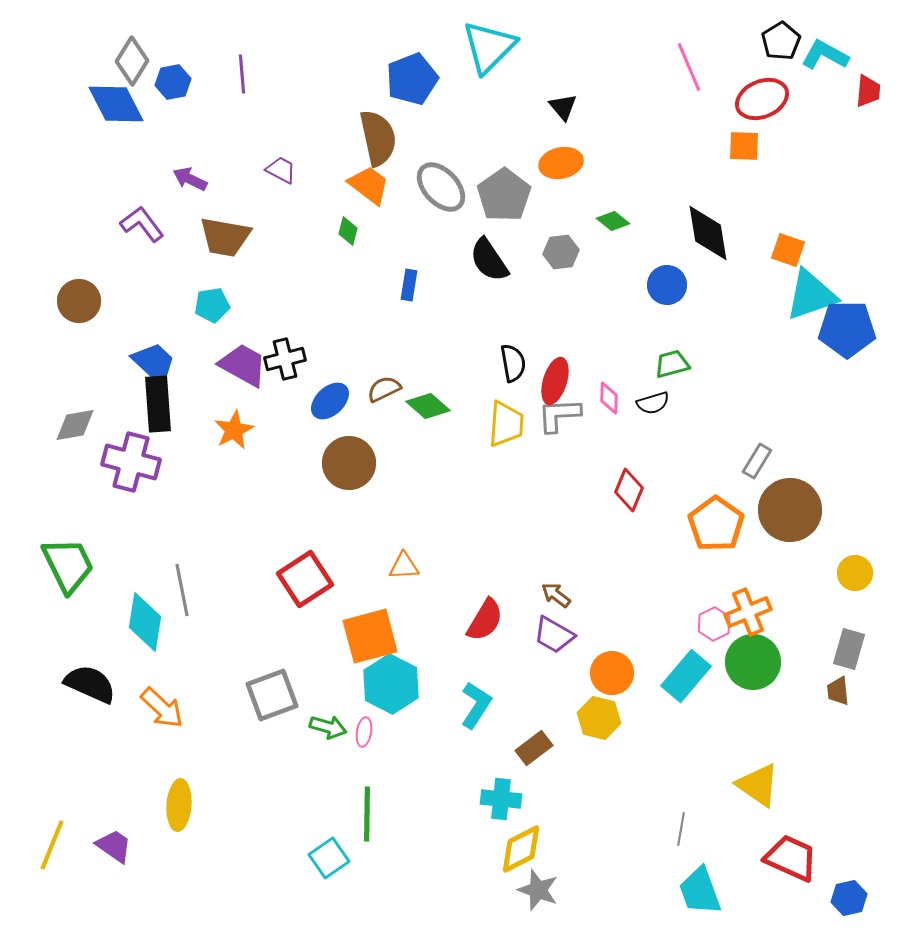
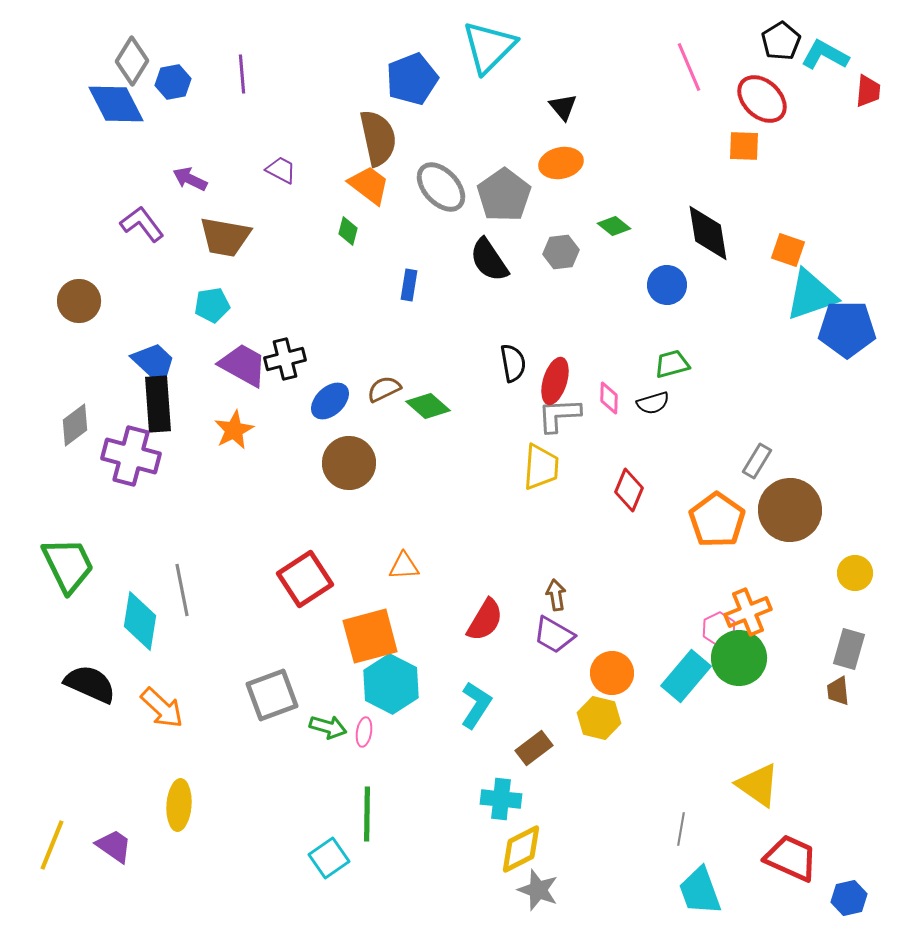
red ellipse at (762, 99): rotated 66 degrees clockwise
green diamond at (613, 221): moved 1 px right, 5 px down
yellow trapezoid at (506, 424): moved 35 px right, 43 px down
gray diamond at (75, 425): rotated 27 degrees counterclockwise
purple cross at (131, 462): moved 6 px up
orange pentagon at (716, 524): moved 1 px right, 4 px up
brown arrow at (556, 595): rotated 44 degrees clockwise
cyan diamond at (145, 622): moved 5 px left, 1 px up
pink hexagon at (714, 624): moved 5 px right, 5 px down
green circle at (753, 662): moved 14 px left, 4 px up
